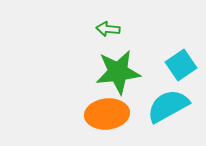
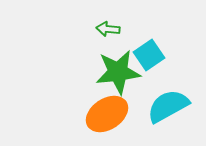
cyan square: moved 32 px left, 10 px up
orange ellipse: rotated 27 degrees counterclockwise
